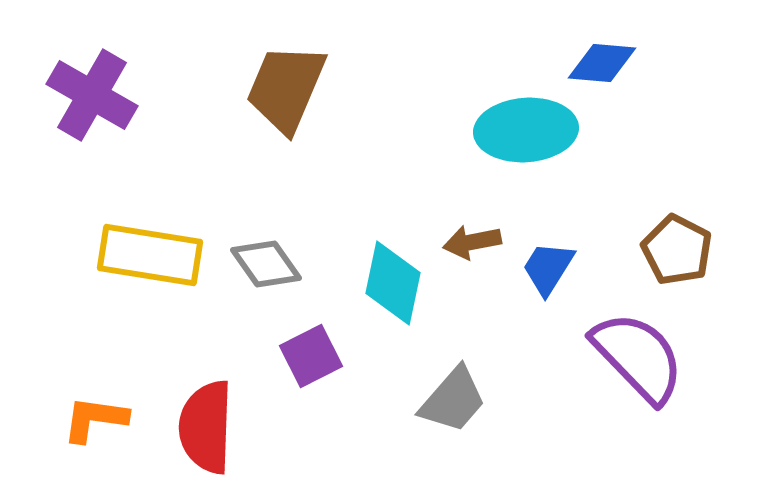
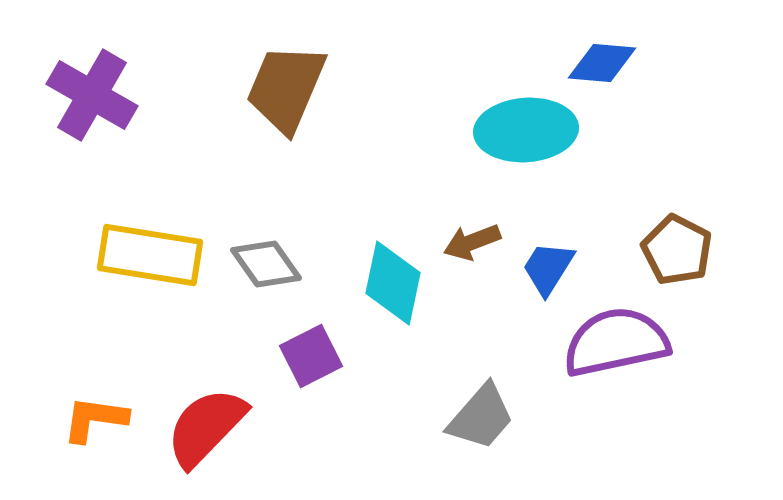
brown arrow: rotated 10 degrees counterclockwise
purple semicircle: moved 22 px left, 15 px up; rotated 58 degrees counterclockwise
gray trapezoid: moved 28 px right, 17 px down
red semicircle: rotated 42 degrees clockwise
